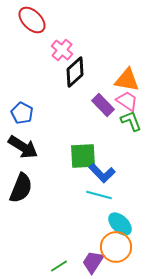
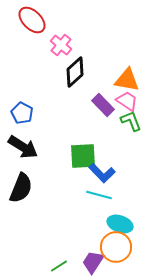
pink cross: moved 1 px left, 5 px up
cyan ellipse: rotated 25 degrees counterclockwise
